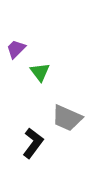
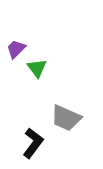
green triangle: moved 3 px left, 4 px up
gray trapezoid: moved 1 px left
